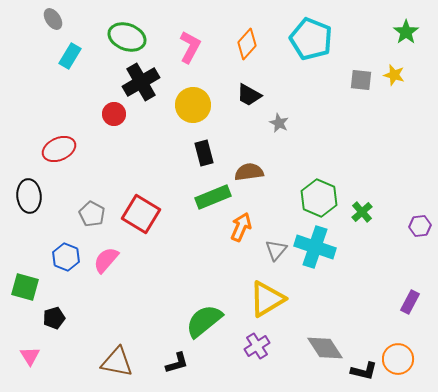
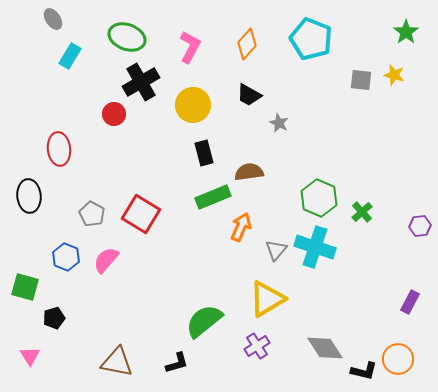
red ellipse at (59, 149): rotated 72 degrees counterclockwise
